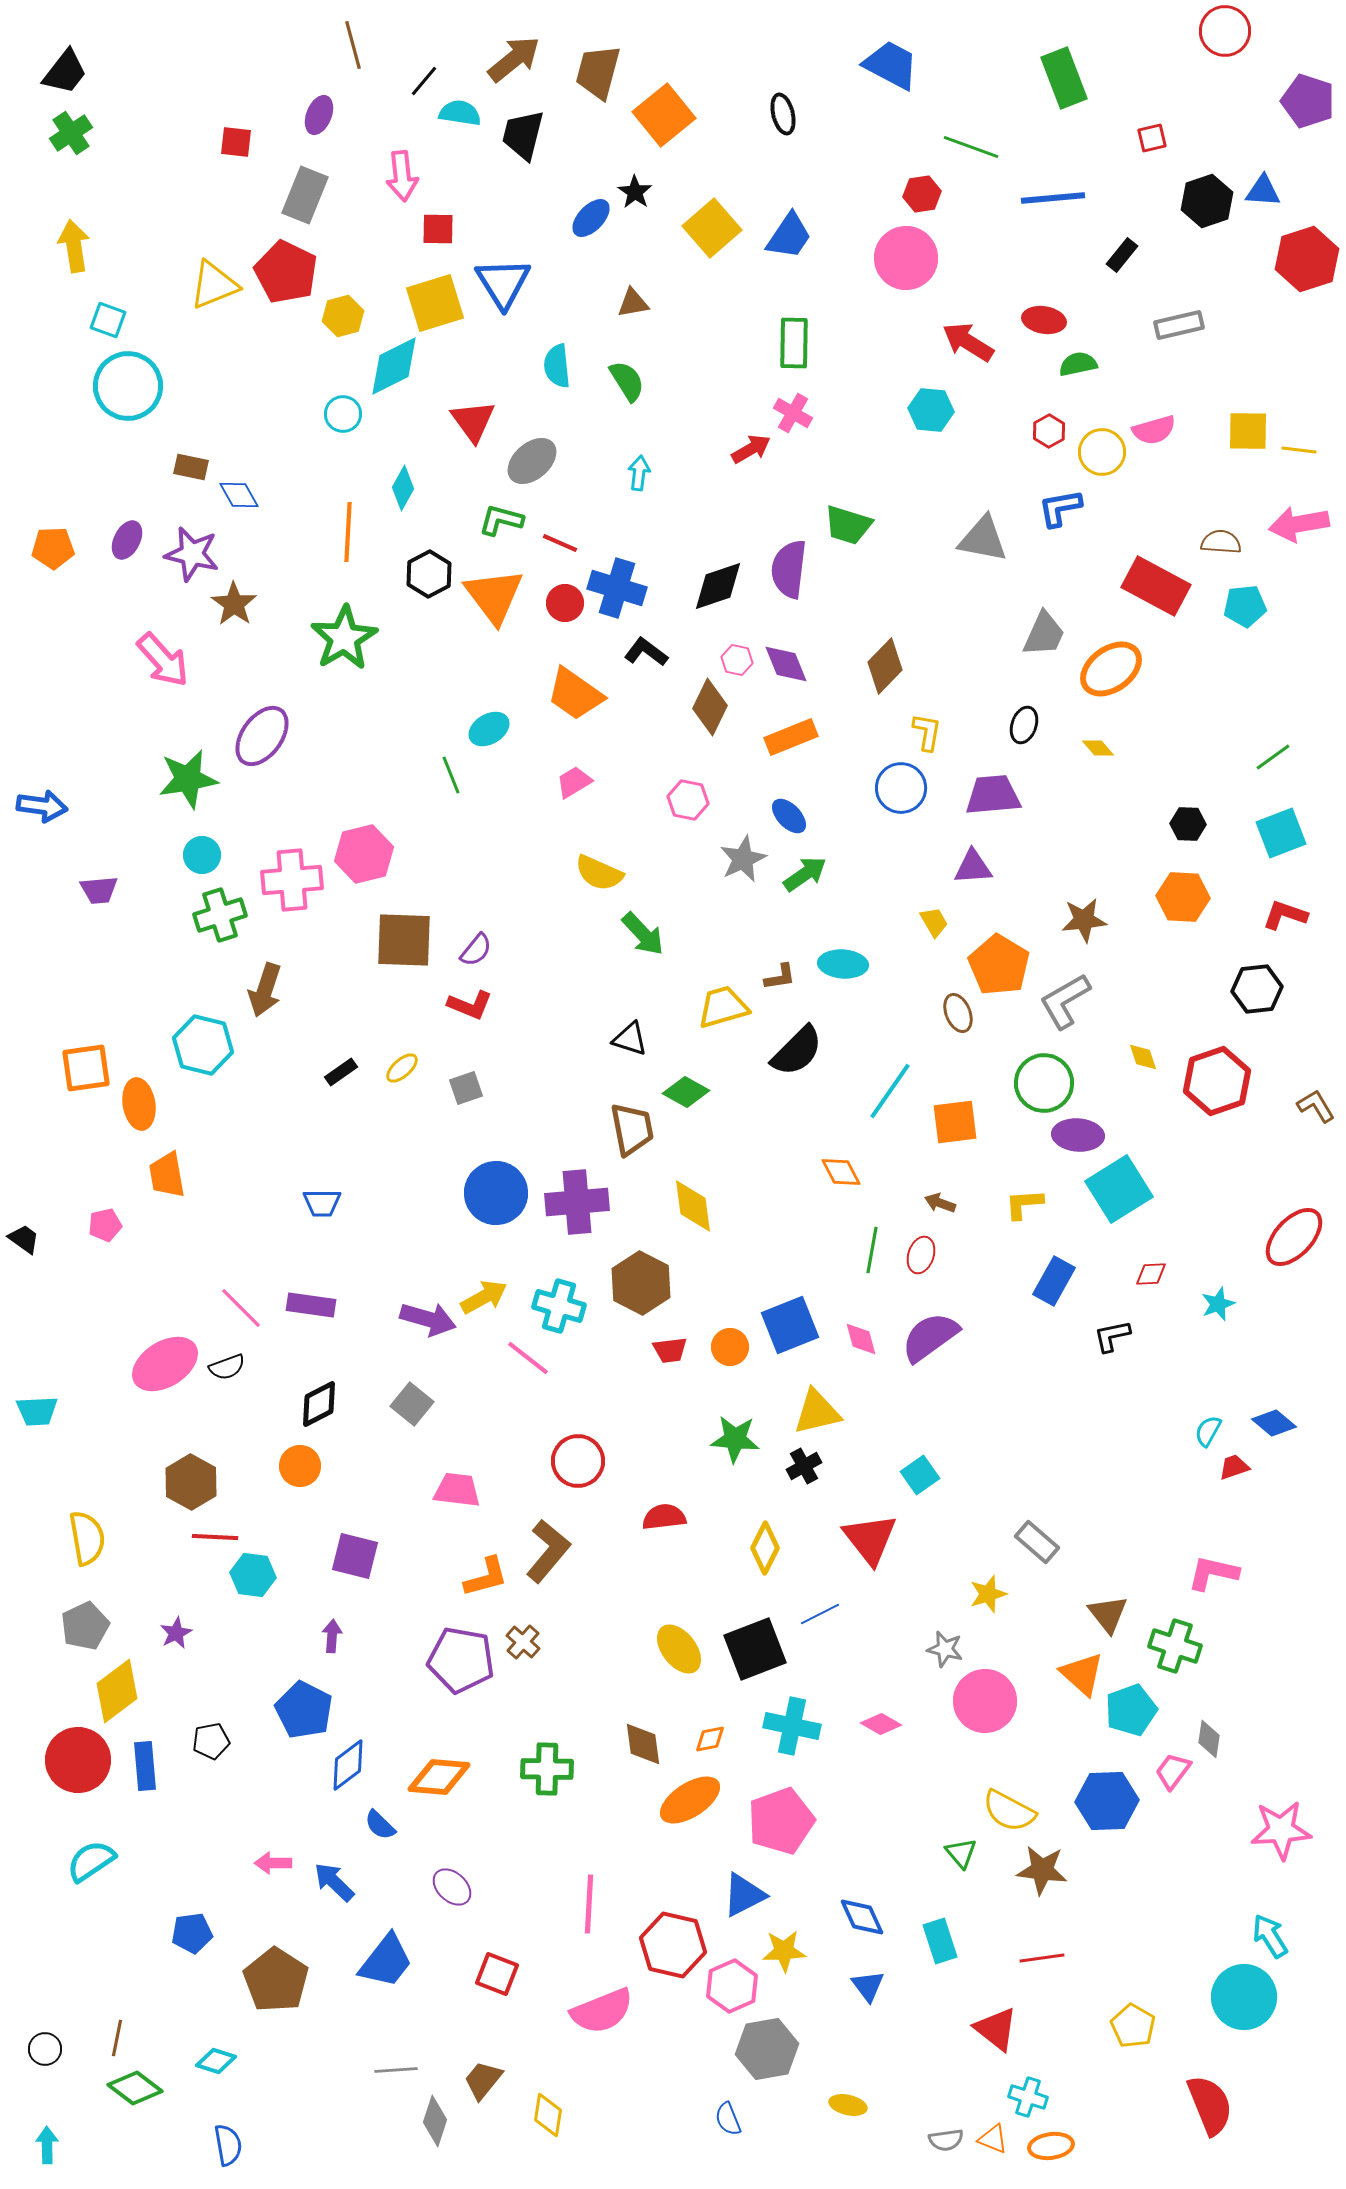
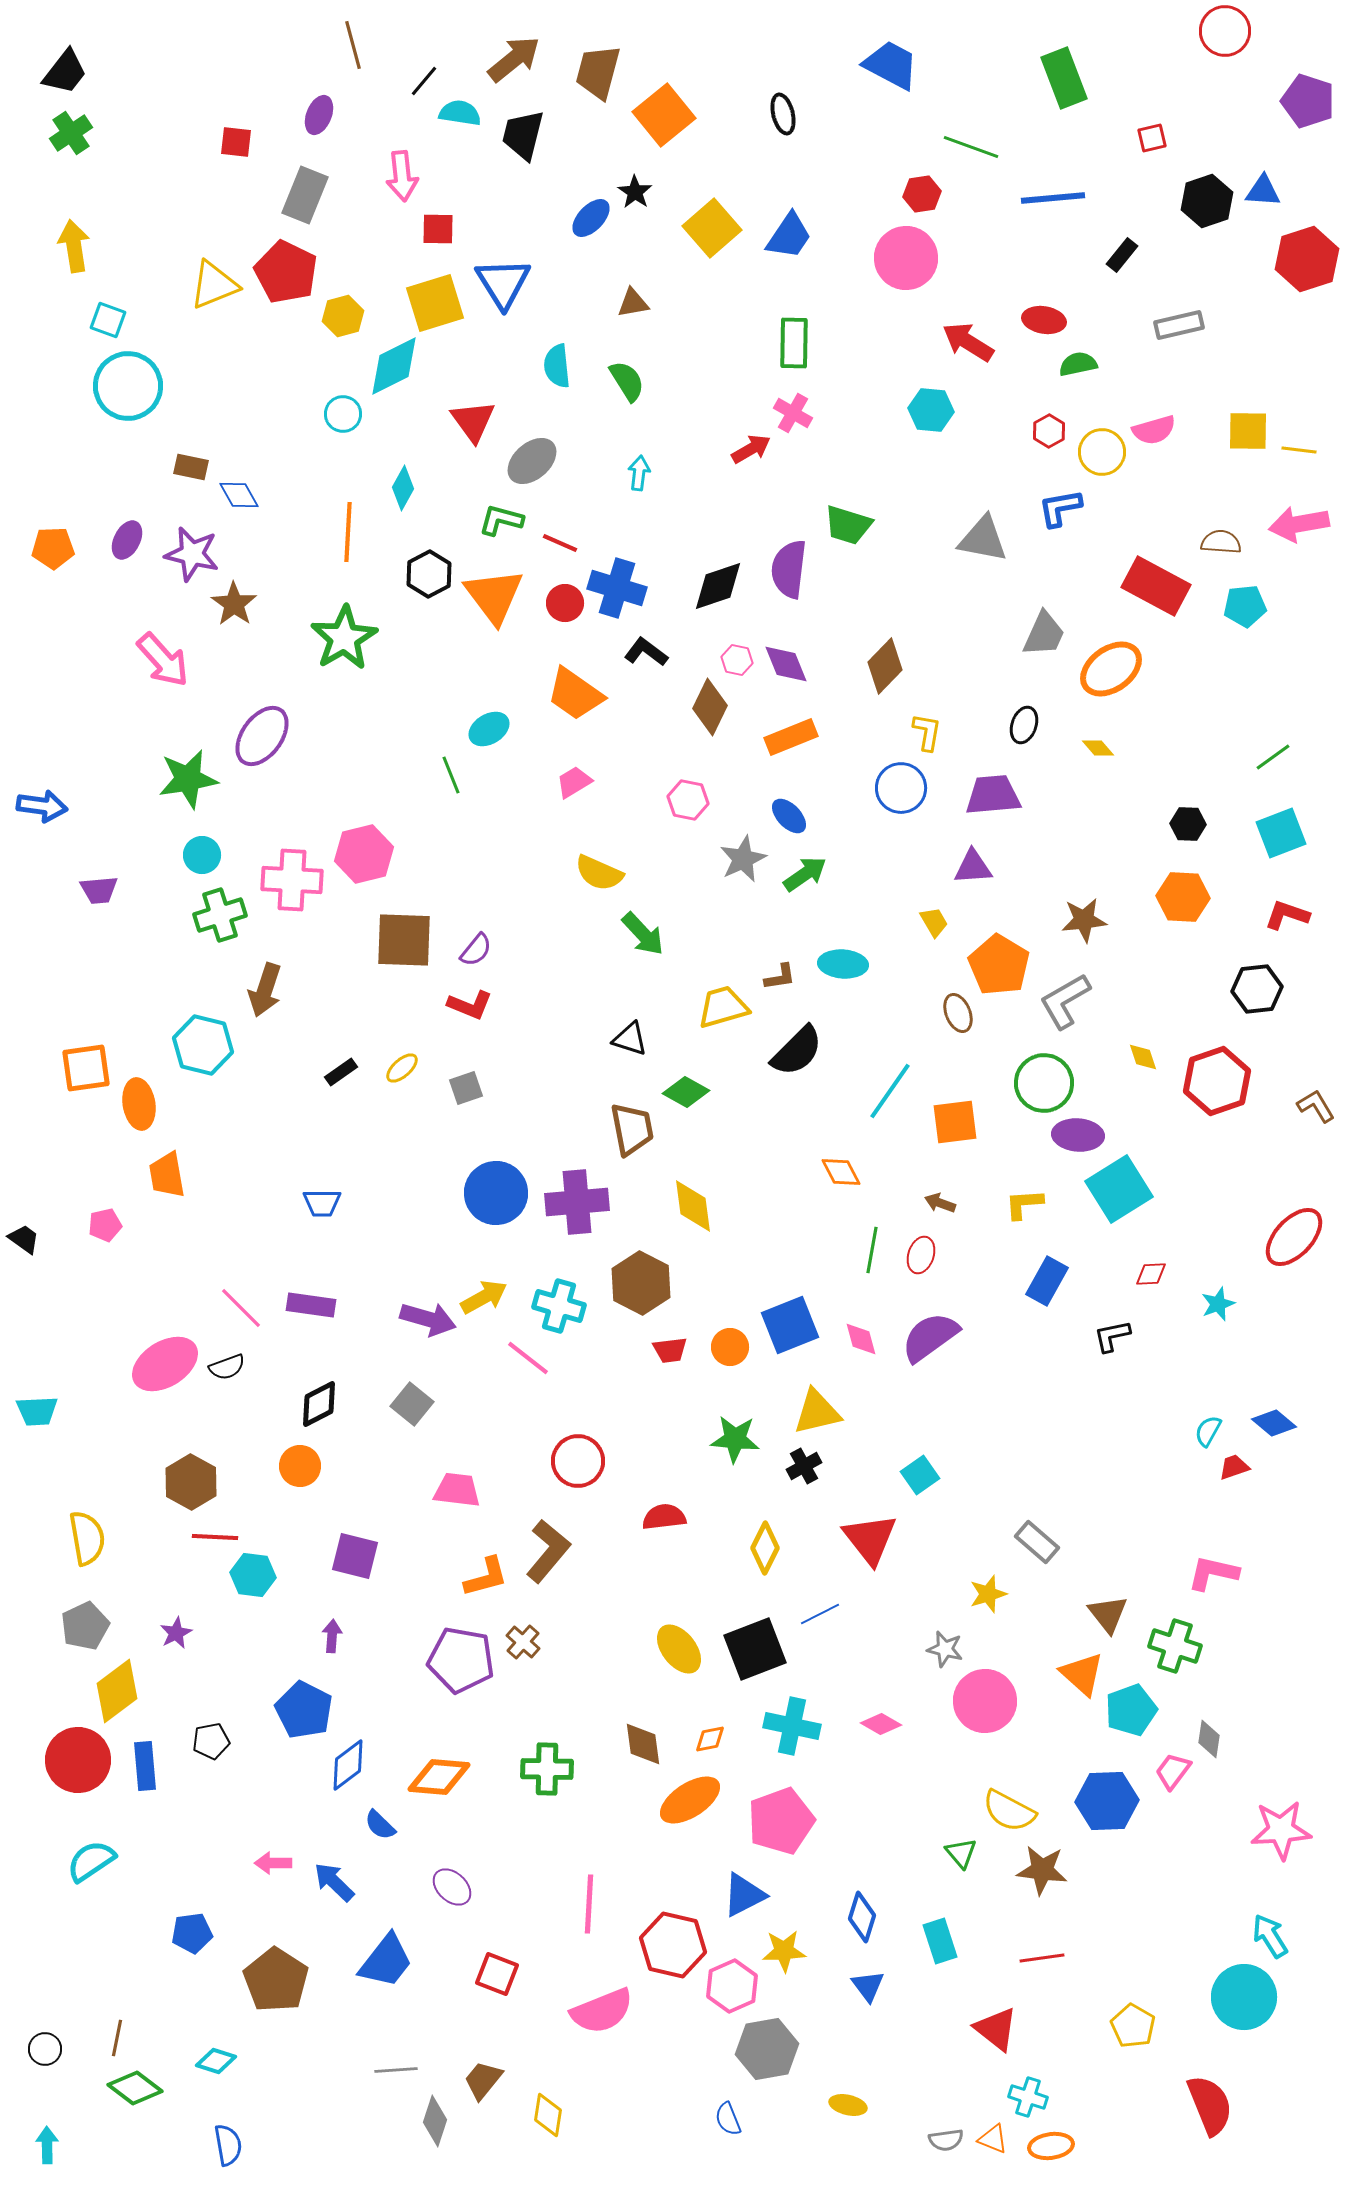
pink cross at (292, 880): rotated 8 degrees clockwise
red L-shape at (1285, 915): moved 2 px right
blue rectangle at (1054, 1281): moved 7 px left
blue diamond at (862, 1917): rotated 42 degrees clockwise
